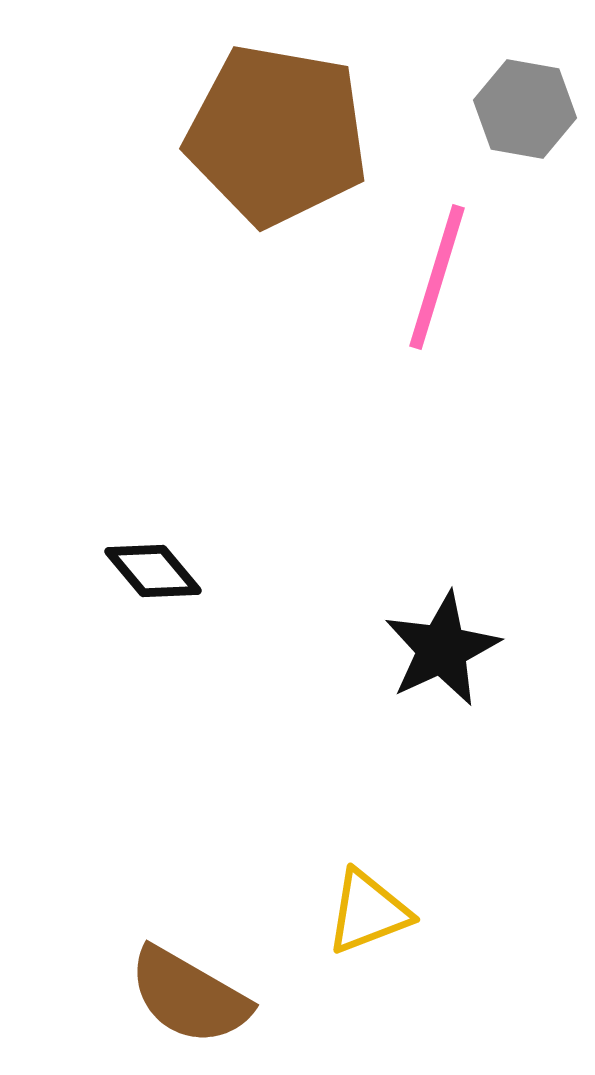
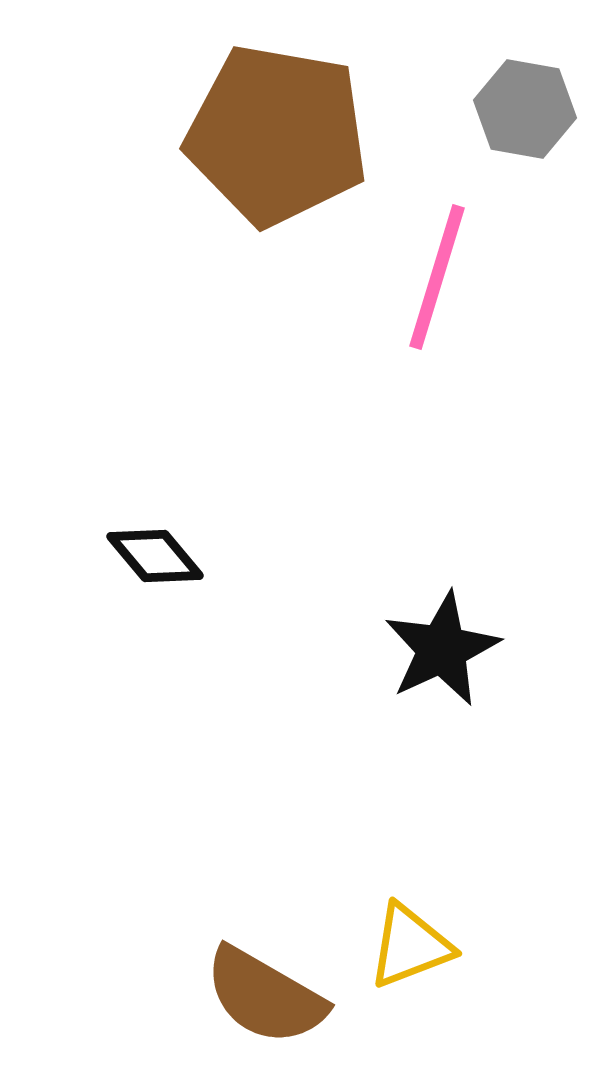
black diamond: moved 2 px right, 15 px up
yellow triangle: moved 42 px right, 34 px down
brown semicircle: moved 76 px right
